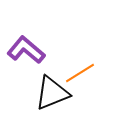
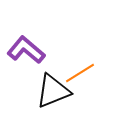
black triangle: moved 1 px right, 2 px up
